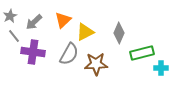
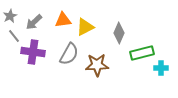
orange triangle: rotated 36 degrees clockwise
yellow triangle: moved 5 px up
brown star: moved 1 px right, 1 px down
